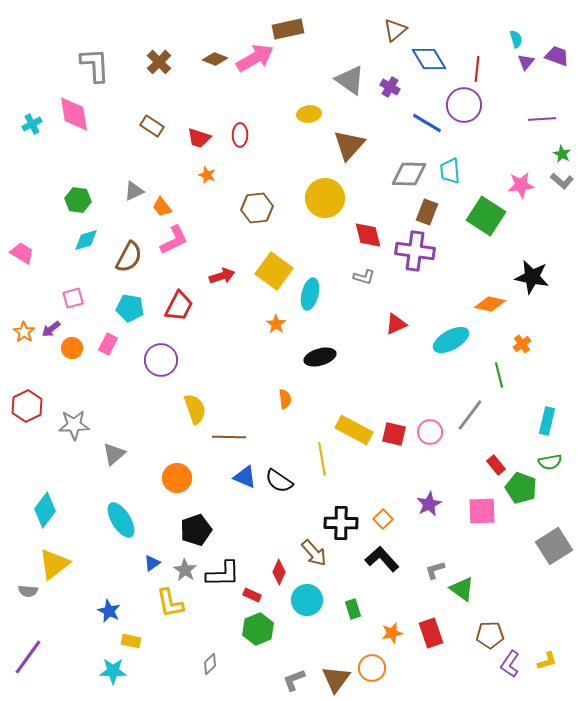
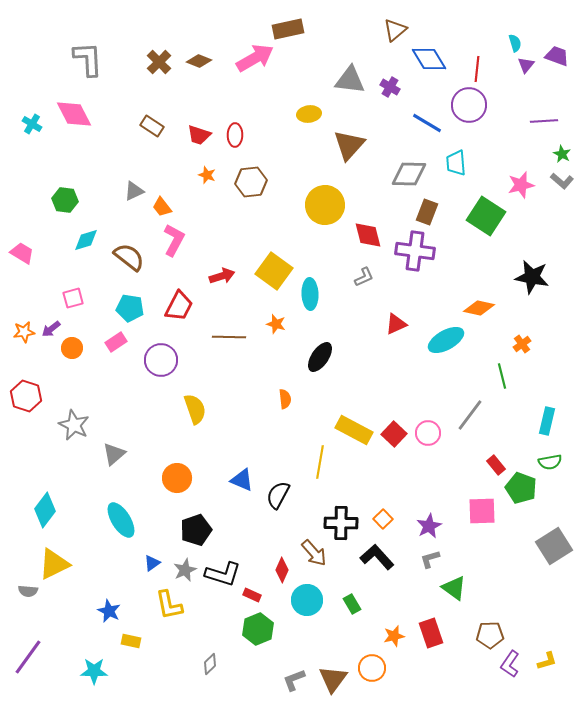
cyan semicircle at (516, 39): moved 1 px left, 4 px down
brown diamond at (215, 59): moved 16 px left, 2 px down
purple triangle at (526, 62): moved 3 px down
gray L-shape at (95, 65): moved 7 px left, 6 px up
gray triangle at (350, 80): rotated 28 degrees counterclockwise
purple circle at (464, 105): moved 5 px right
pink diamond at (74, 114): rotated 18 degrees counterclockwise
purple line at (542, 119): moved 2 px right, 2 px down
cyan cross at (32, 124): rotated 30 degrees counterclockwise
red ellipse at (240, 135): moved 5 px left
red trapezoid at (199, 138): moved 3 px up
cyan trapezoid at (450, 171): moved 6 px right, 8 px up
pink star at (521, 185): rotated 8 degrees counterclockwise
yellow circle at (325, 198): moved 7 px down
green hexagon at (78, 200): moved 13 px left
brown hexagon at (257, 208): moved 6 px left, 26 px up
pink L-shape at (174, 240): rotated 36 degrees counterclockwise
brown semicircle at (129, 257): rotated 80 degrees counterclockwise
gray L-shape at (364, 277): rotated 40 degrees counterclockwise
cyan ellipse at (310, 294): rotated 16 degrees counterclockwise
orange diamond at (490, 304): moved 11 px left, 4 px down
orange star at (276, 324): rotated 18 degrees counterclockwise
orange star at (24, 332): rotated 30 degrees clockwise
cyan ellipse at (451, 340): moved 5 px left
pink rectangle at (108, 344): moved 8 px right, 2 px up; rotated 30 degrees clockwise
black ellipse at (320, 357): rotated 40 degrees counterclockwise
green line at (499, 375): moved 3 px right, 1 px down
red hexagon at (27, 406): moved 1 px left, 10 px up; rotated 16 degrees counterclockwise
gray star at (74, 425): rotated 28 degrees clockwise
pink circle at (430, 432): moved 2 px left, 1 px down
red square at (394, 434): rotated 30 degrees clockwise
brown line at (229, 437): moved 100 px up
yellow line at (322, 459): moved 2 px left, 3 px down; rotated 20 degrees clockwise
blue triangle at (245, 477): moved 3 px left, 3 px down
black semicircle at (279, 481): moved 1 px left, 14 px down; rotated 84 degrees clockwise
purple star at (429, 504): moved 22 px down
black L-shape at (382, 559): moved 5 px left, 2 px up
yellow triangle at (54, 564): rotated 12 degrees clockwise
gray star at (185, 570): rotated 15 degrees clockwise
gray L-shape at (435, 570): moved 5 px left, 11 px up
red diamond at (279, 572): moved 3 px right, 2 px up
black L-shape at (223, 574): rotated 18 degrees clockwise
green triangle at (462, 589): moved 8 px left, 1 px up
yellow L-shape at (170, 603): moved 1 px left, 2 px down
green rectangle at (353, 609): moved 1 px left, 5 px up; rotated 12 degrees counterclockwise
orange star at (392, 633): moved 2 px right, 3 px down
cyan star at (113, 671): moved 19 px left
brown triangle at (336, 679): moved 3 px left
